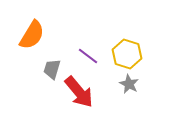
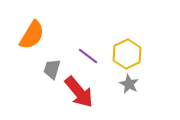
yellow hexagon: rotated 16 degrees clockwise
